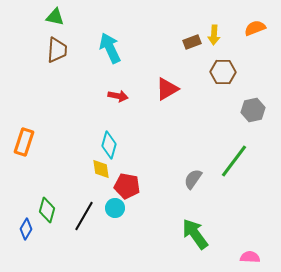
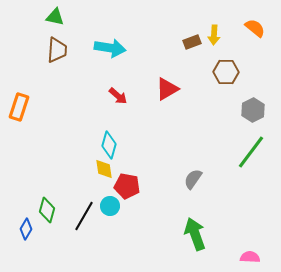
orange semicircle: rotated 60 degrees clockwise
cyan arrow: rotated 124 degrees clockwise
brown hexagon: moved 3 px right
red arrow: rotated 30 degrees clockwise
gray hexagon: rotated 15 degrees counterclockwise
orange rectangle: moved 5 px left, 35 px up
green line: moved 17 px right, 9 px up
yellow diamond: moved 3 px right
cyan circle: moved 5 px left, 2 px up
green arrow: rotated 16 degrees clockwise
